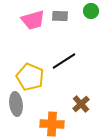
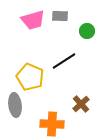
green circle: moved 4 px left, 20 px down
gray ellipse: moved 1 px left, 1 px down
